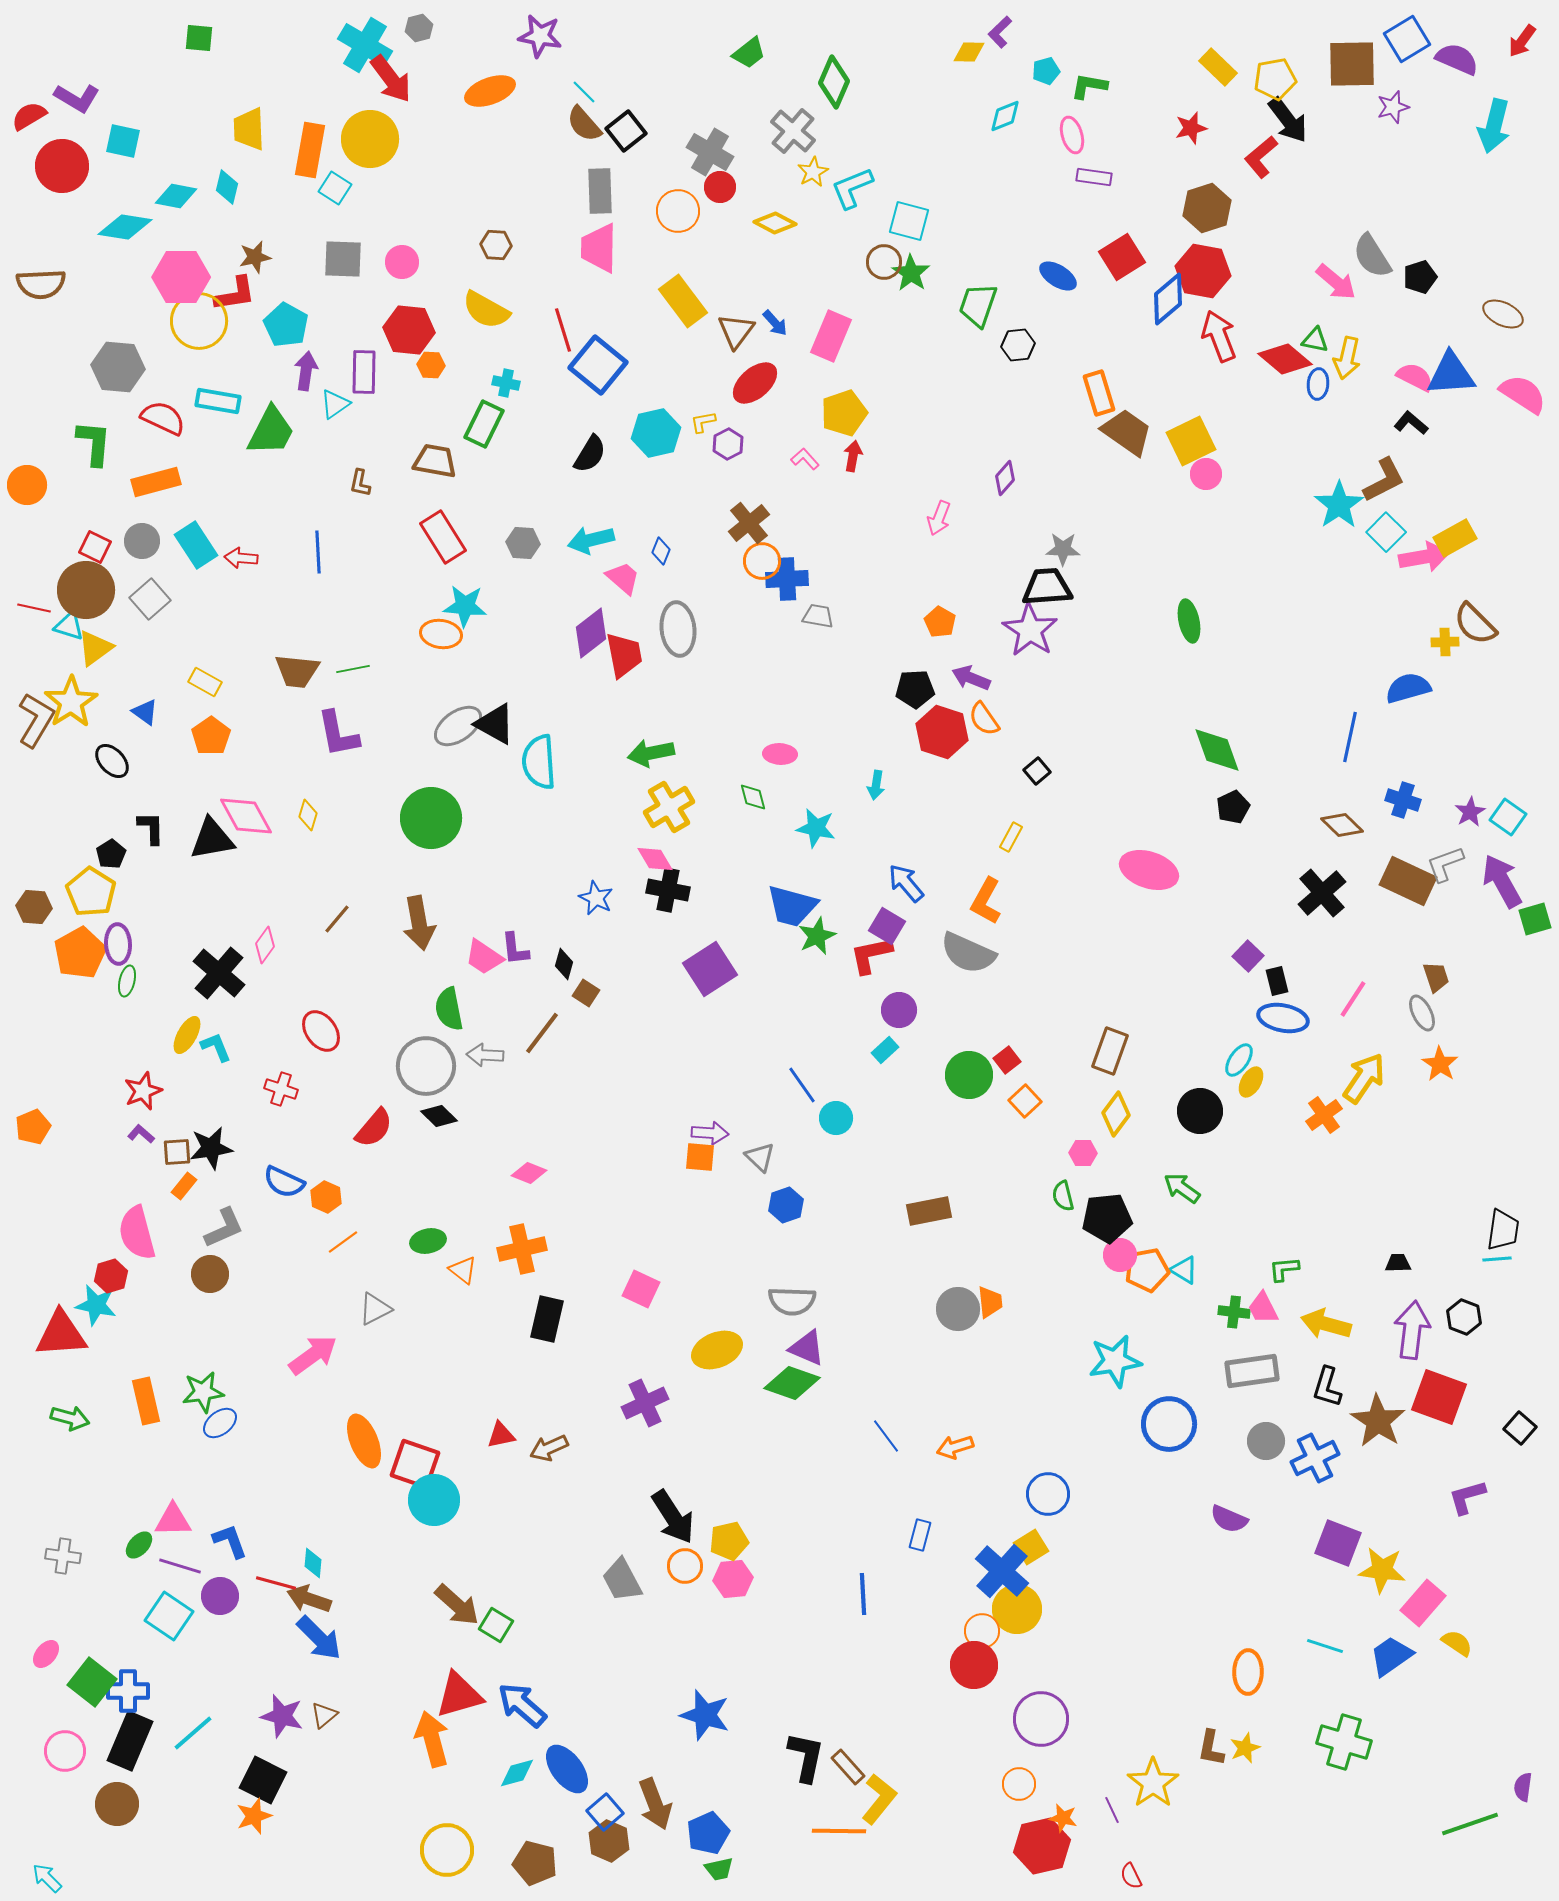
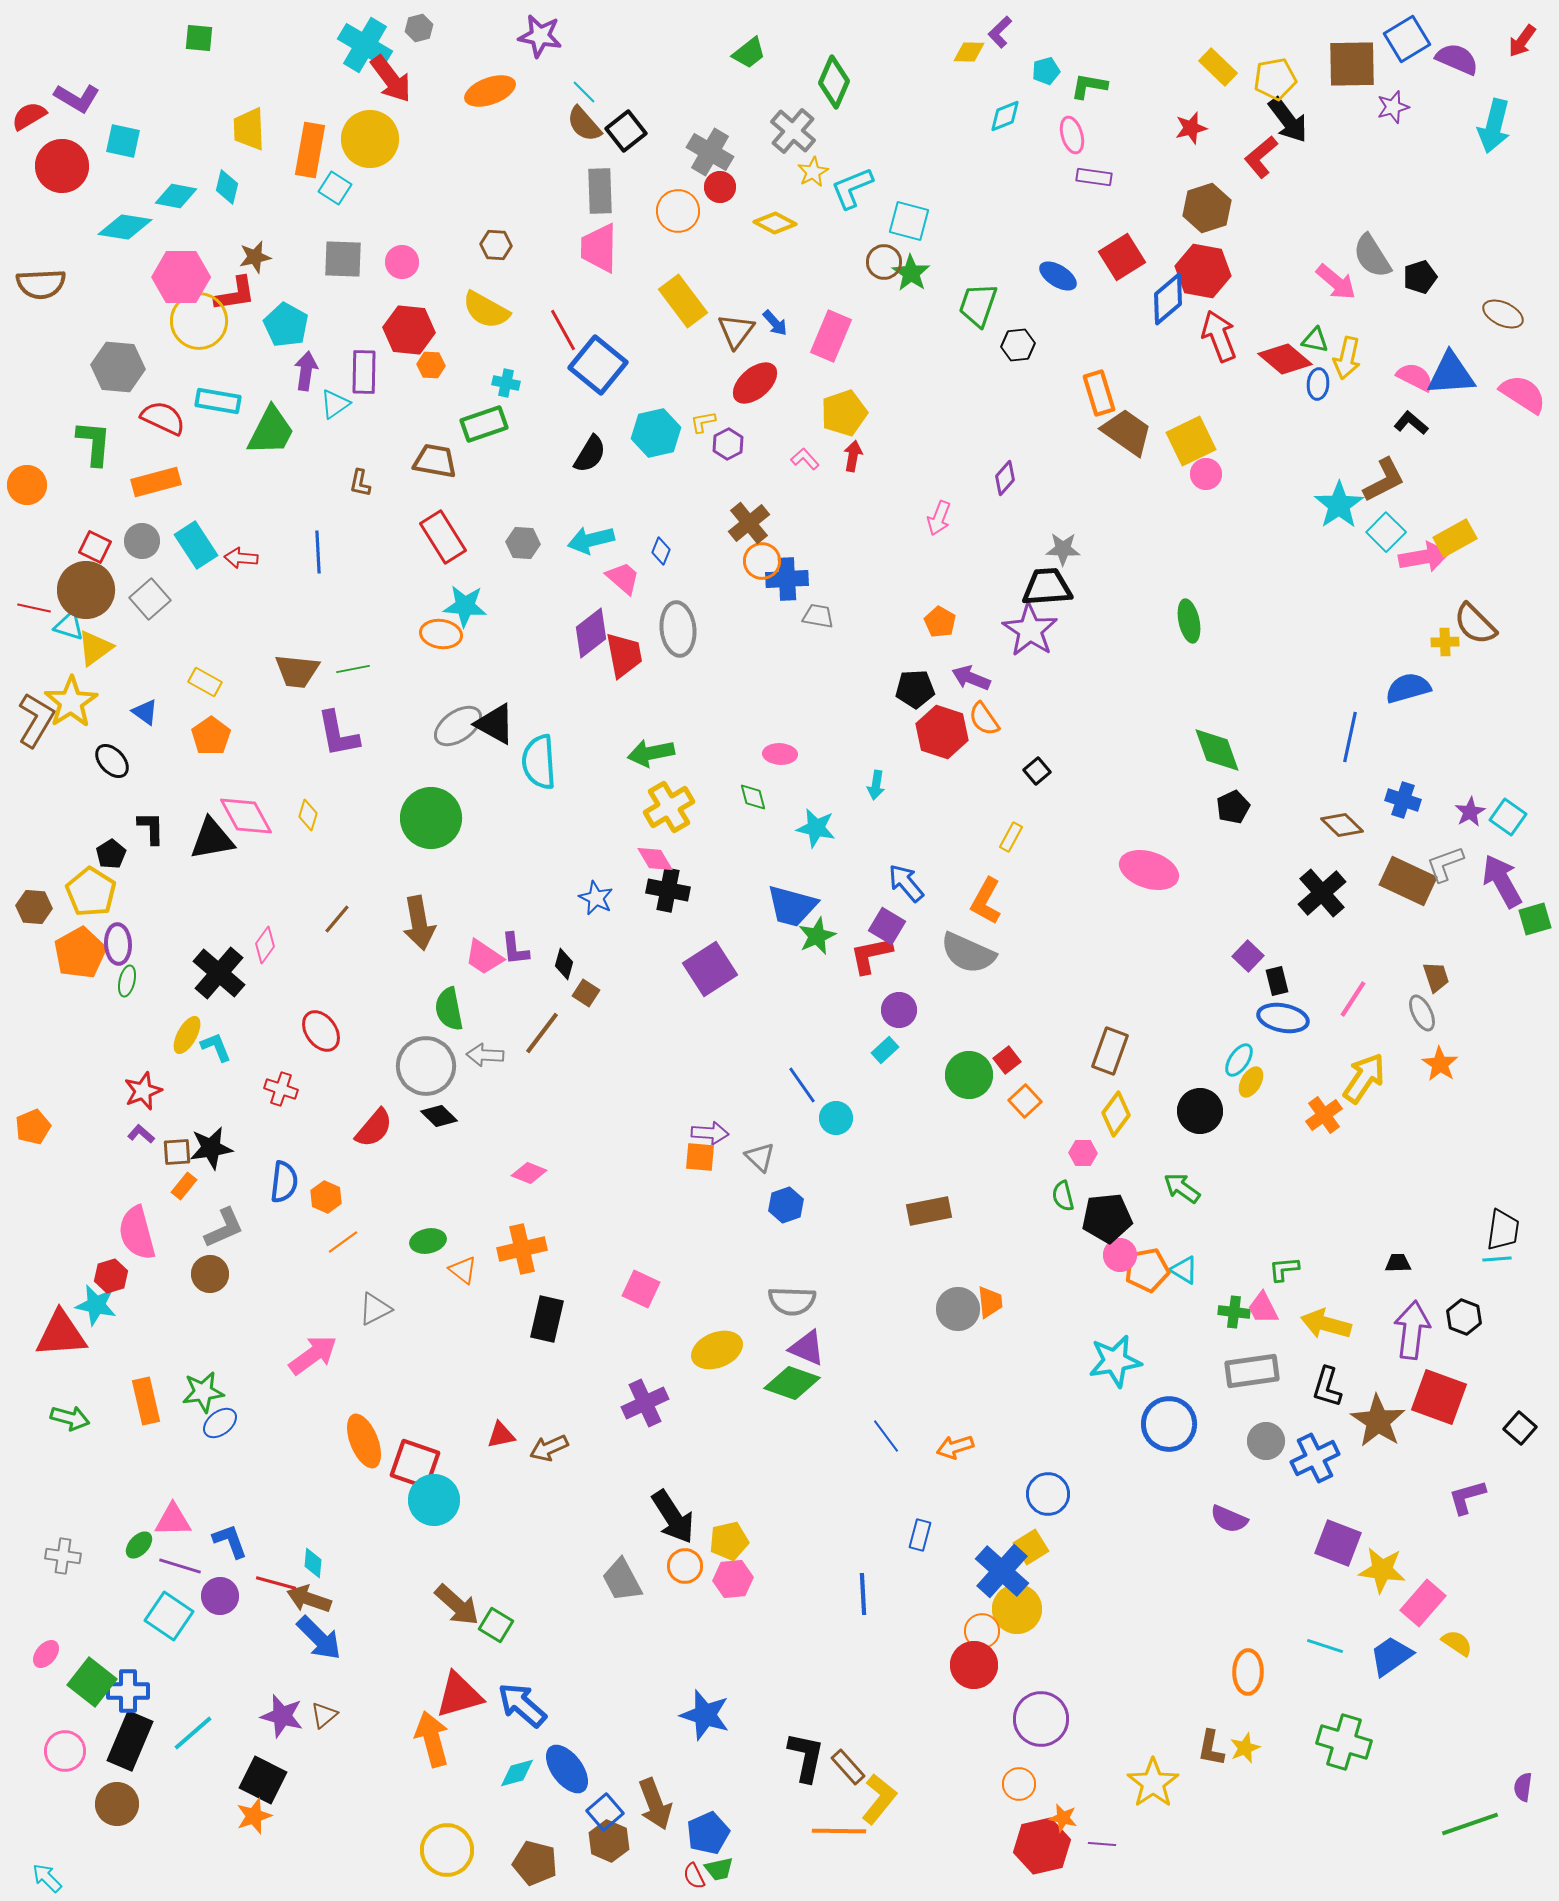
red line at (563, 330): rotated 12 degrees counterclockwise
green rectangle at (484, 424): rotated 45 degrees clockwise
blue semicircle at (284, 1182): rotated 108 degrees counterclockwise
purple line at (1112, 1810): moved 10 px left, 34 px down; rotated 60 degrees counterclockwise
red semicircle at (1131, 1876): moved 437 px left
